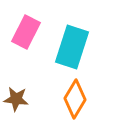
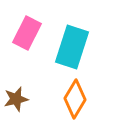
pink rectangle: moved 1 px right, 1 px down
brown star: rotated 20 degrees counterclockwise
